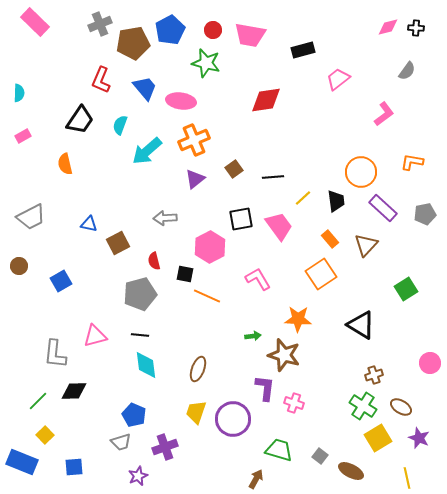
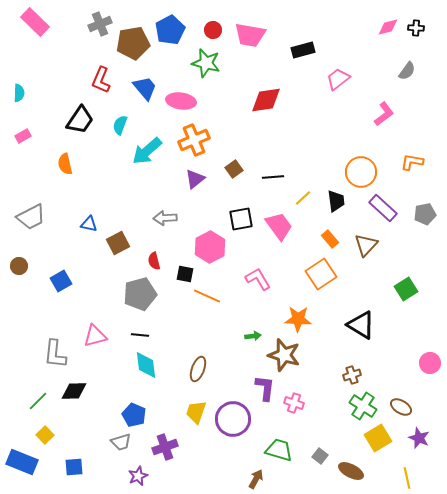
brown cross at (374, 375): moved 22 px left
